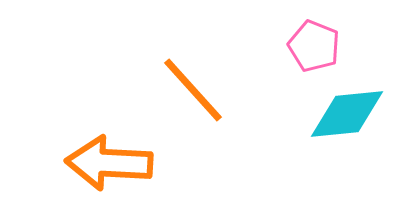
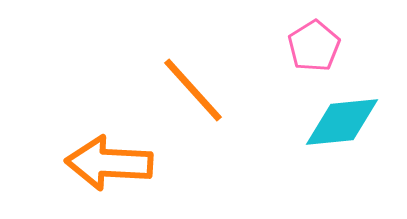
pink pentagon: rotated 18 degrees clockwise
cyan diamond: moved 5 px left, 8 px down
